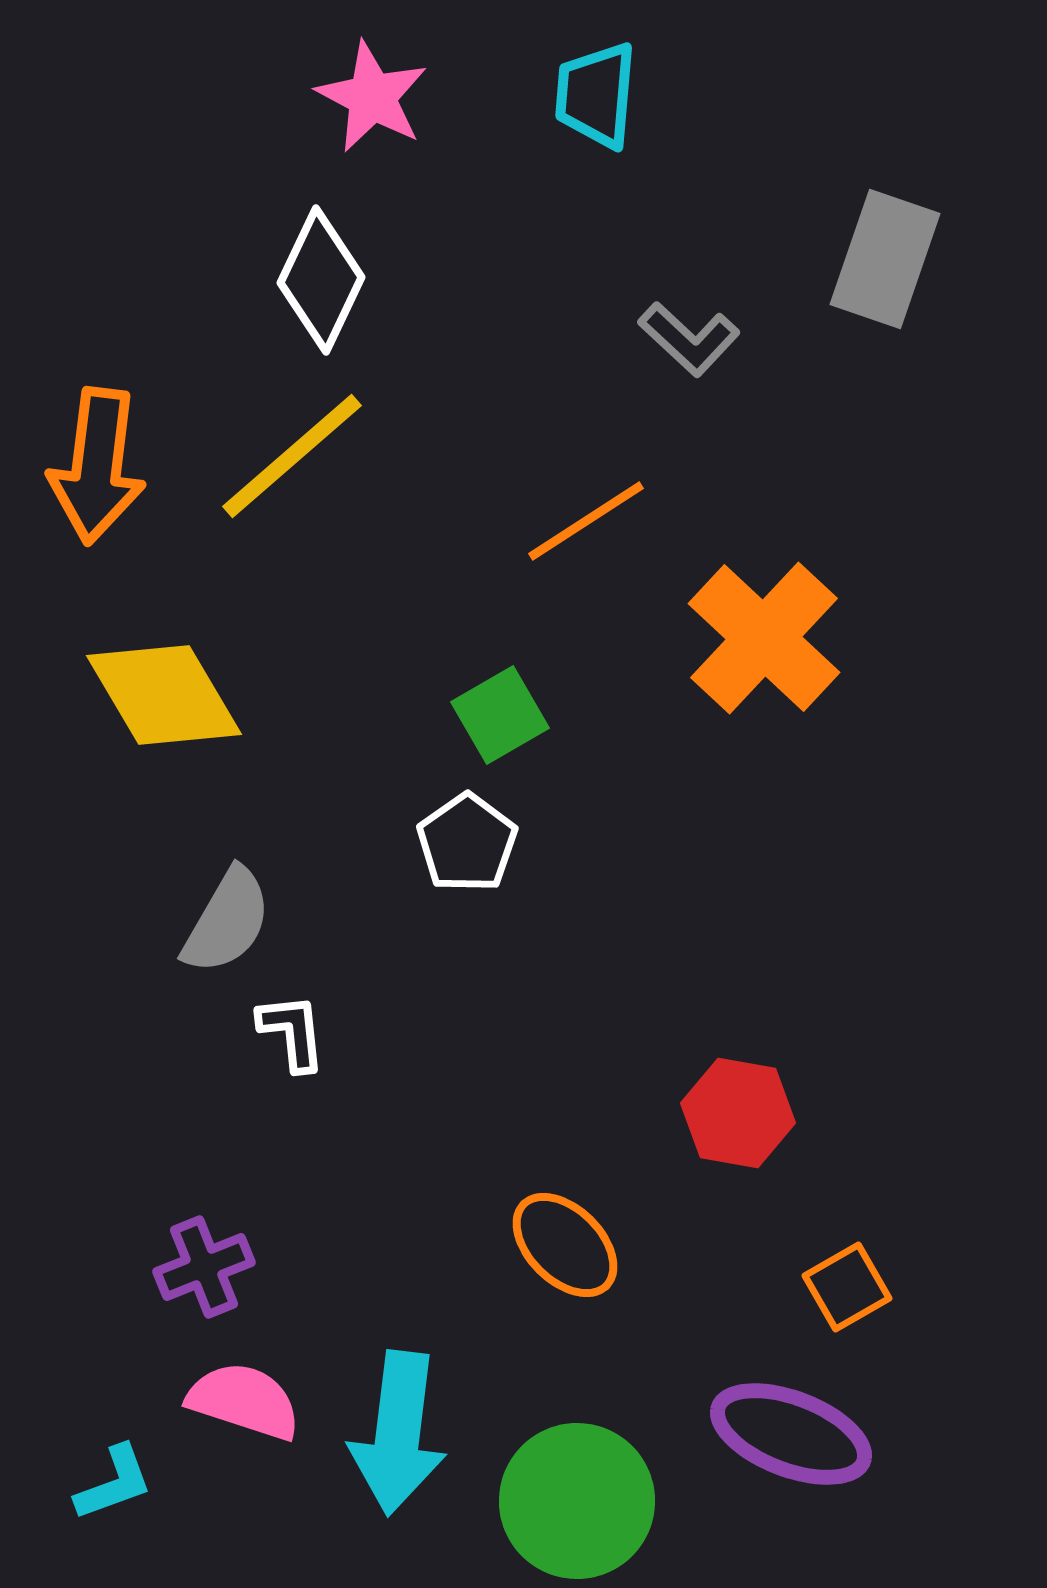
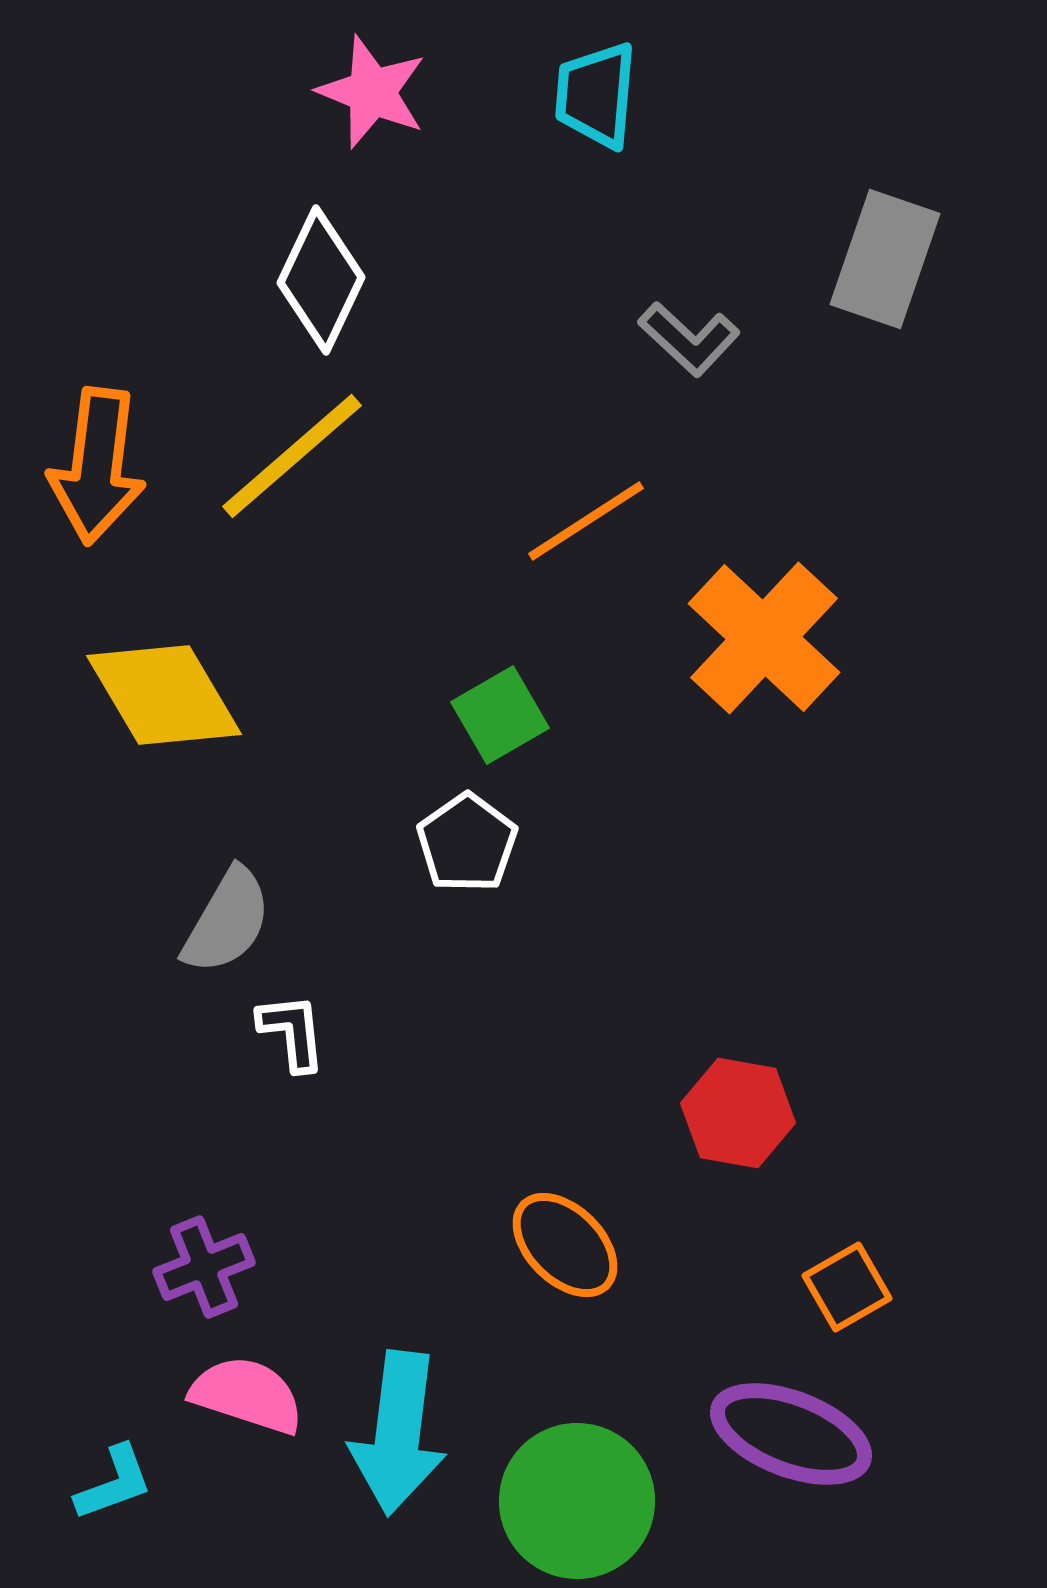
pink star: moved 5 px up; rotated 6 degrees counterclockwise
pink semicircle: moved 3 px right, 6 px up
